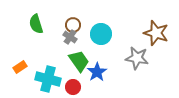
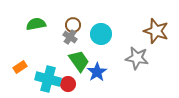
green semicircle: rotated 96 degrees clockwise
brown star: moved 2 px up
red circle: moved 5 px left, 3 px up
